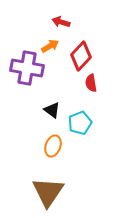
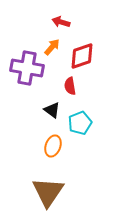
orange arrow: moved 2 px right, 1 px down; rotated 18 degrees counterclockwise
red diamond: moved 1 px right; rotated 28 degrees clockwise
red semicircle: moved 21 px left, 3 px down
